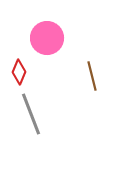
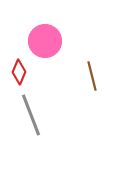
pink circle: moved 2 px left, 3 px down
gray line: moved 1 px down
